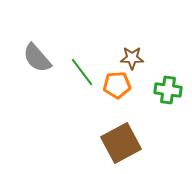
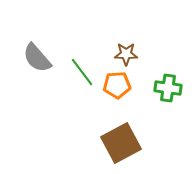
brown star: moved 6 px left, 4 px up
green cross: moved 2 px up
